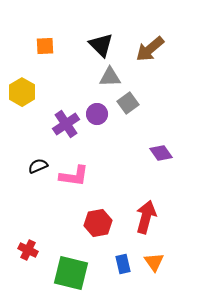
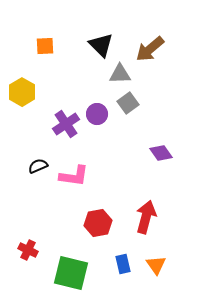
gray triangle: moved 10 px right, 3 px up
orange triangle: moved 2 px right, 3 px down
